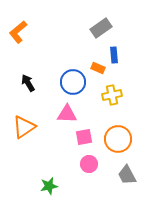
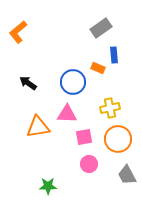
black arrow: rotated 24 degrees counterclockwise
yellow cross: moved 2 px left, 13 px down
orange triangle: moved 14 px right; rotated 25 degrees clockwise
green star: moved 1 px left; rotated 12 degrees clockwise
